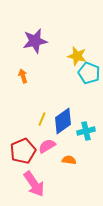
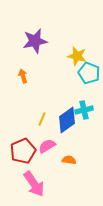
blue diamond: moved 4 px right, 1 px up
cyan cross: moved 2 px left, 21 px up
